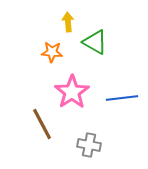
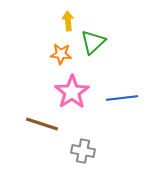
yellow arrow: moved 1 px up
green triangle: moved 2 px left; rotated 48 degrees clockwise
orange star: moved 9 px right, 2 px down
brown line: rotated 44 degrees counterclockwise
gray cross: moved 6 px left, 6 px down
